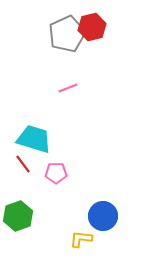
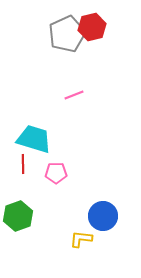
pink line: moved 6 px right, 7 px down
red line: rotated 36 degrees clockwise
